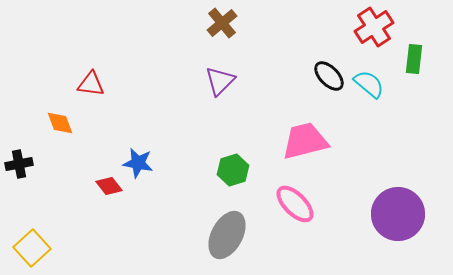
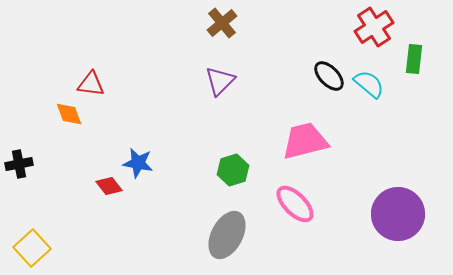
orange diamond: moved 9 px right, 9 px up
